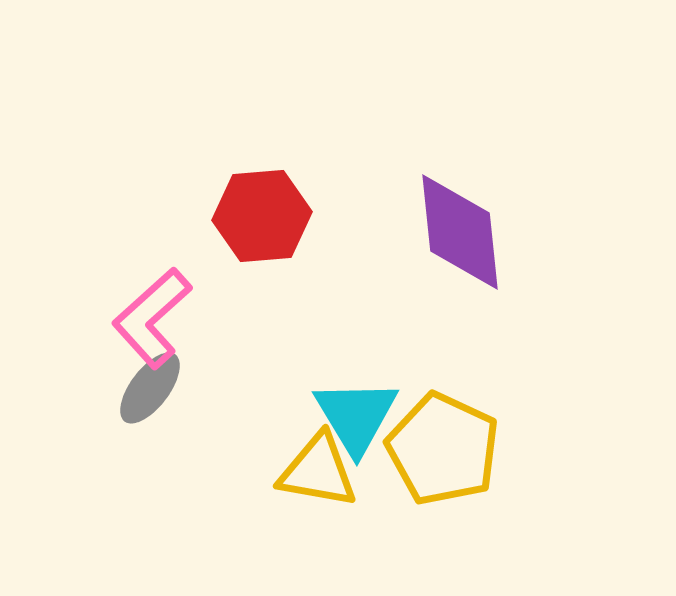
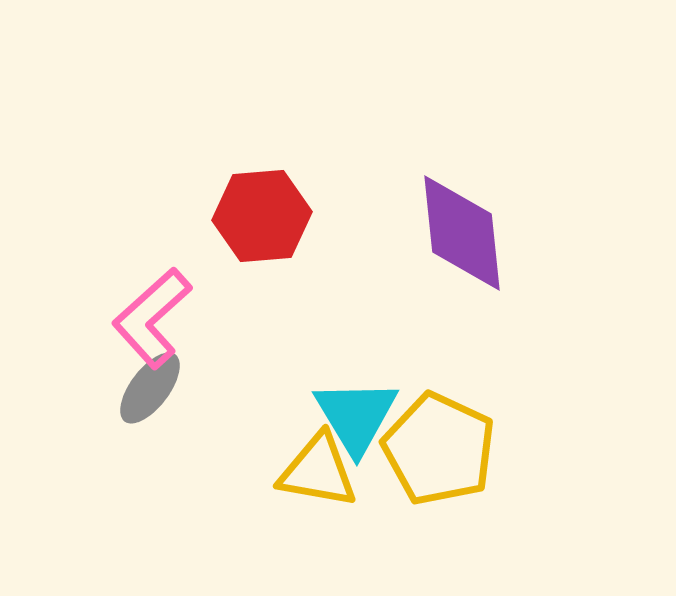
purple diamond: moved 2 px right, 1 px down
yellow pentagon: moved 4 px left
